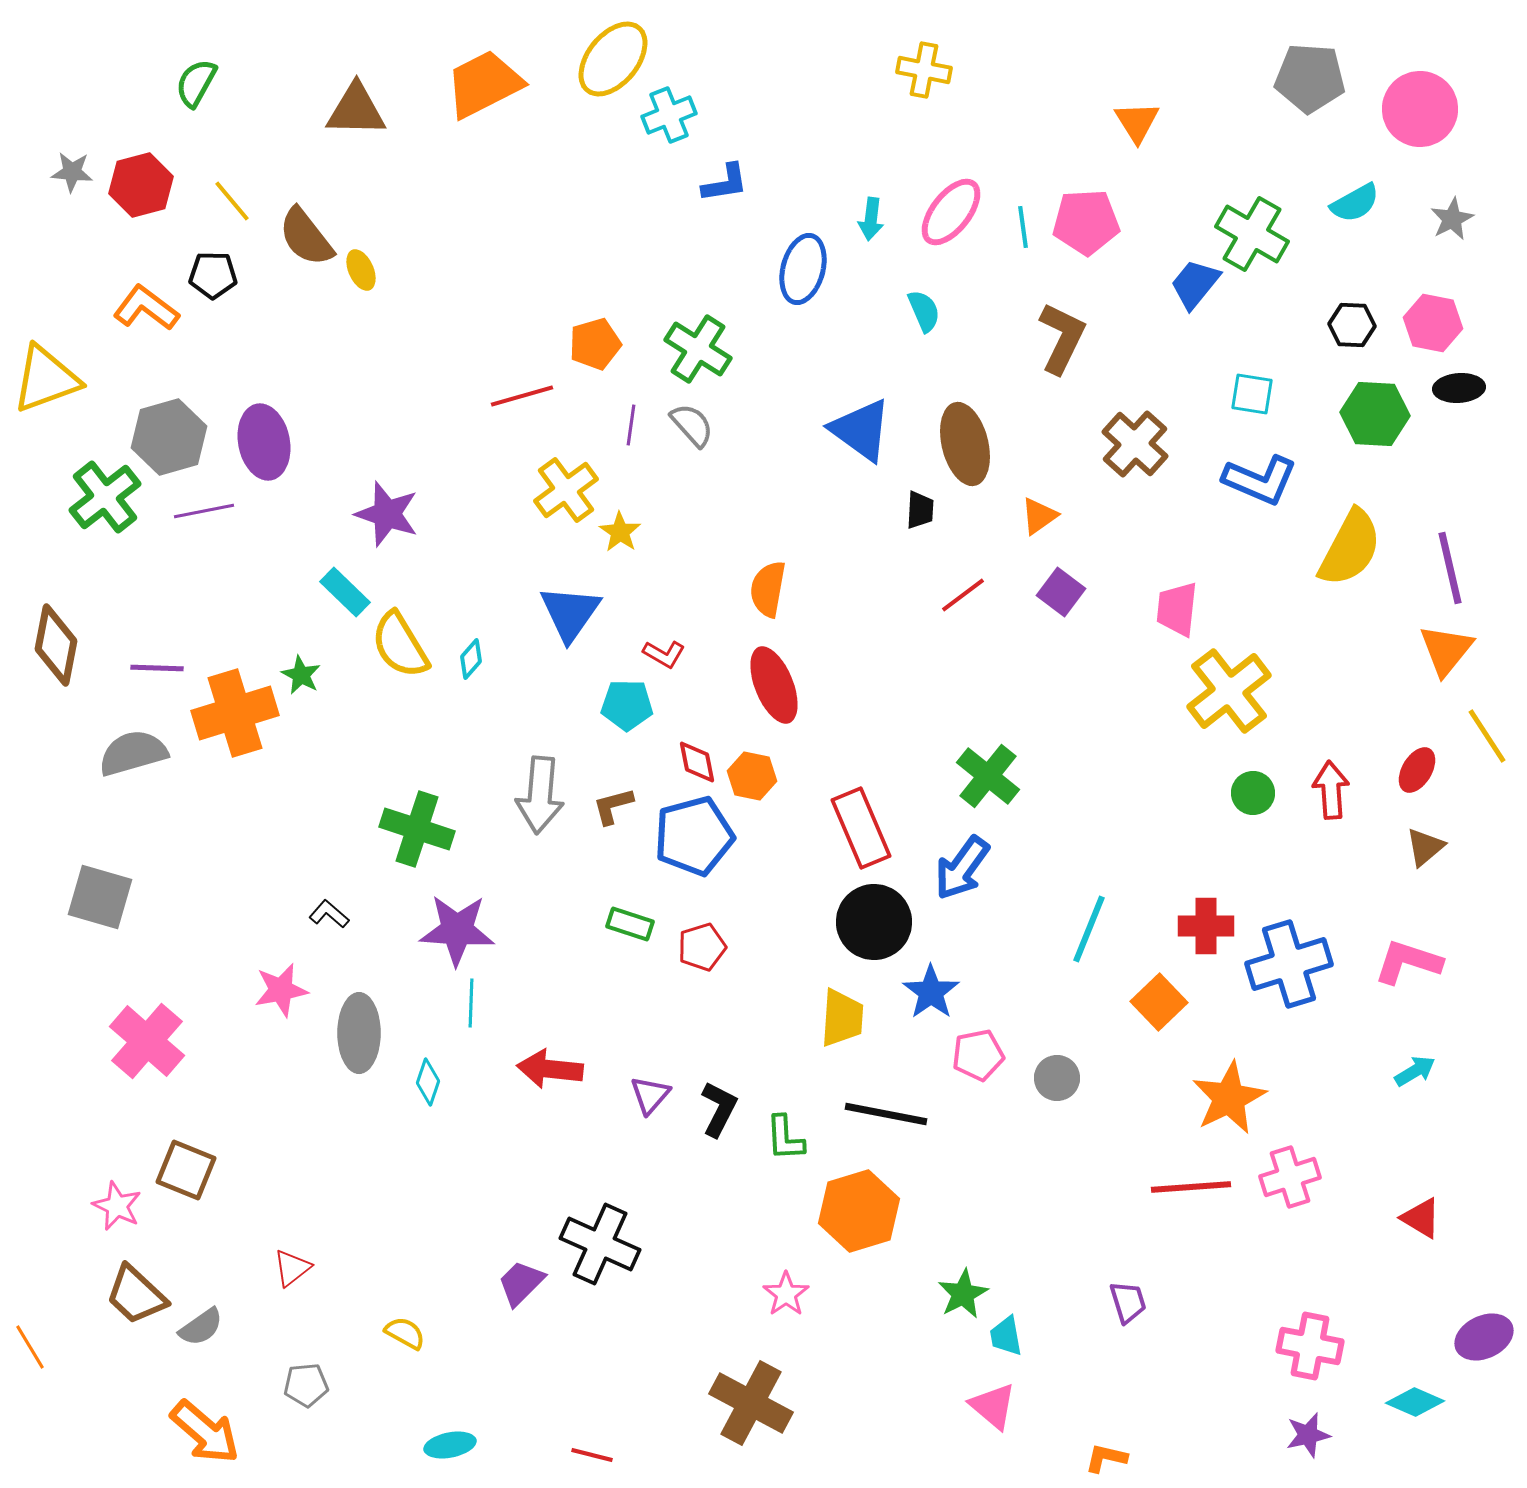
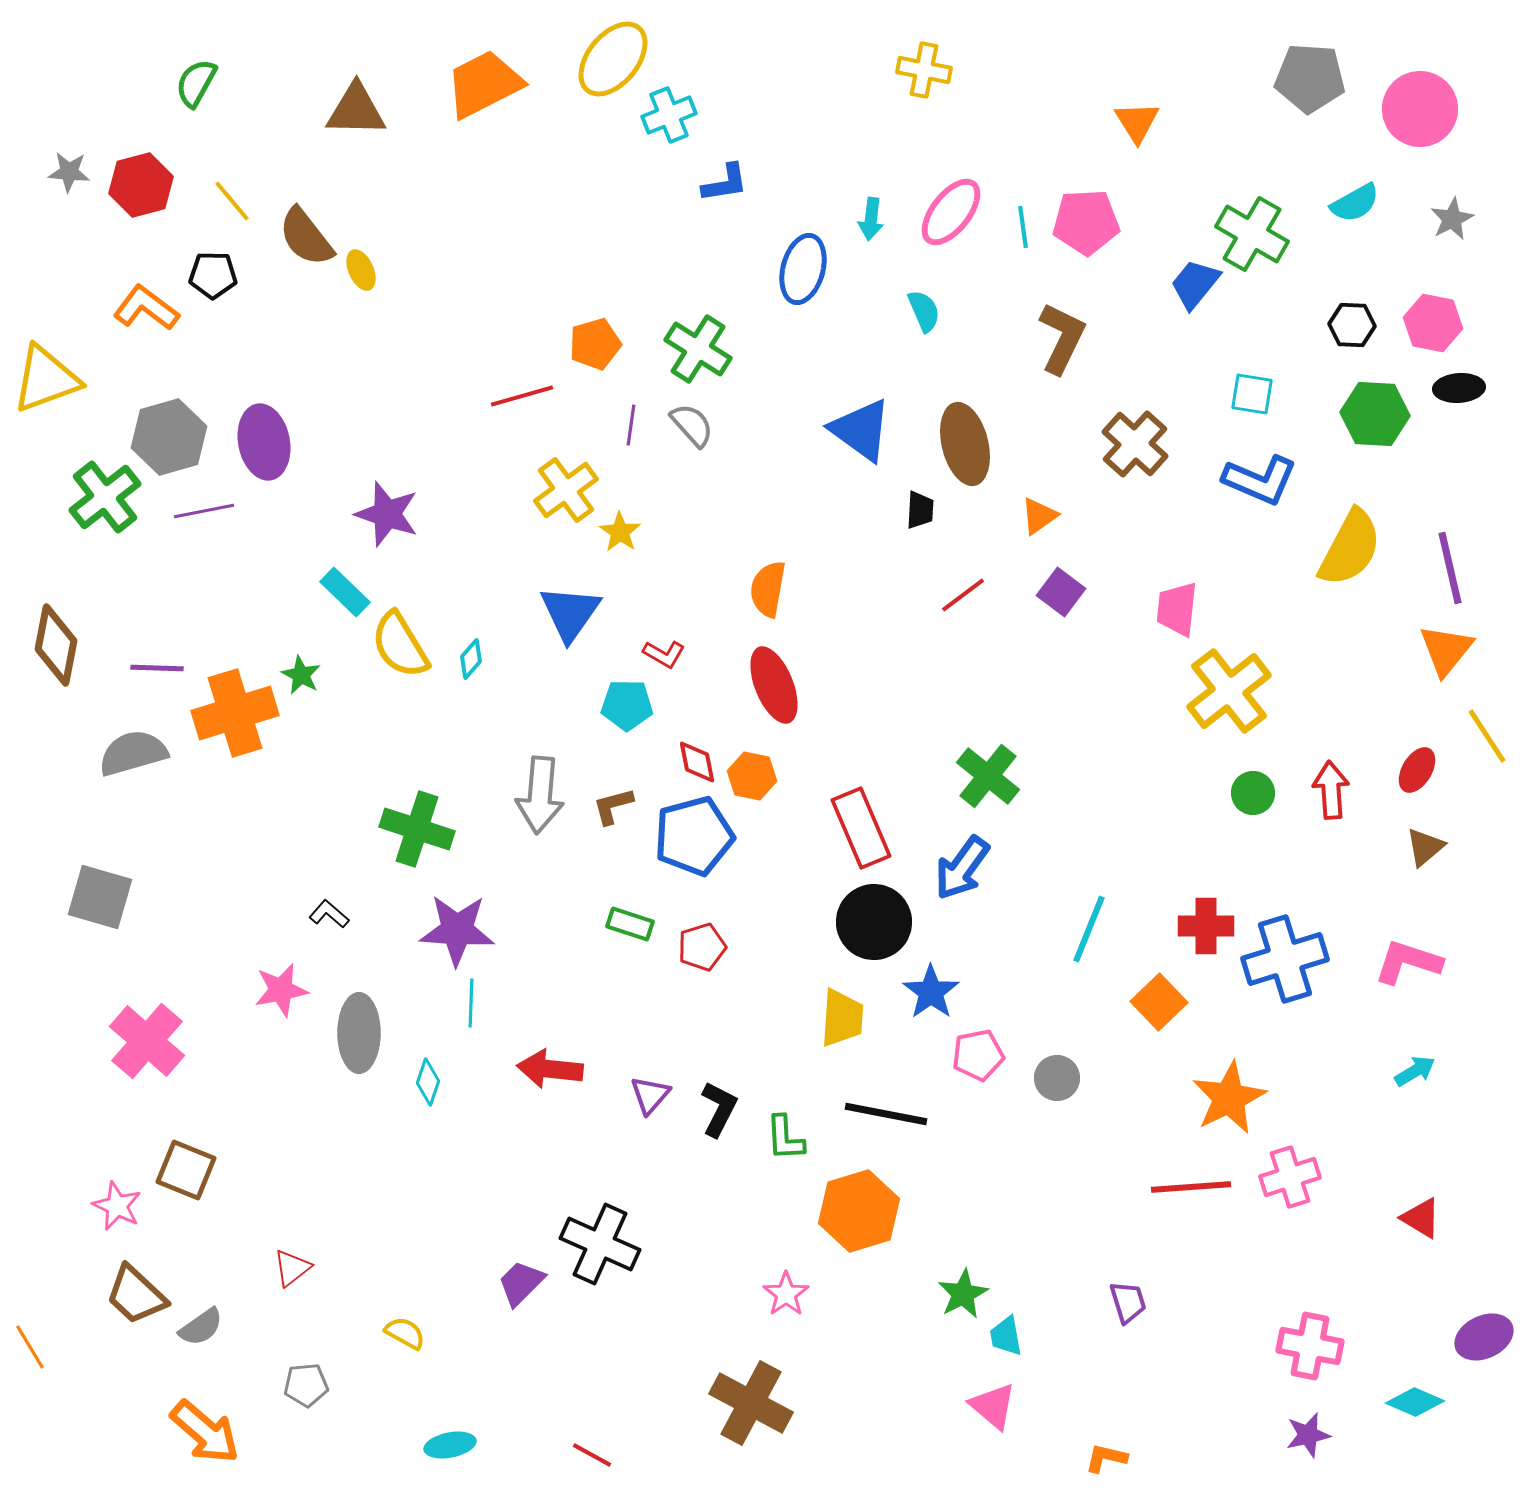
gray star at (72, 172): moved 3 px left
blue cross at (1289, 964): moved 4 px left, 5 px up
red line at (592, 1455): rotated 15 degrees clockwise
